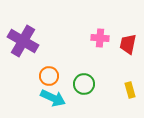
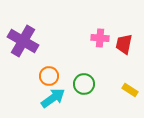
red trapezoid: moved 4 px left
yellow rectangle: rotated 42 degrees counterclockwise
cyan arrow: rotated 60 degrees counterclockwise
